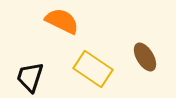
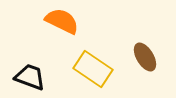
black trapezoid: rotated 92 degrees clockwise
